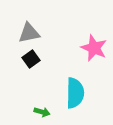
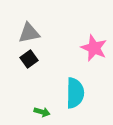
black square: moved 2 px left
